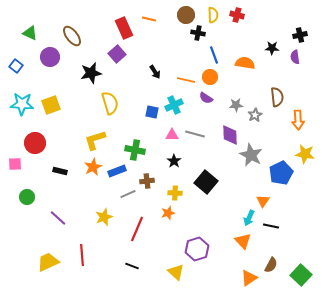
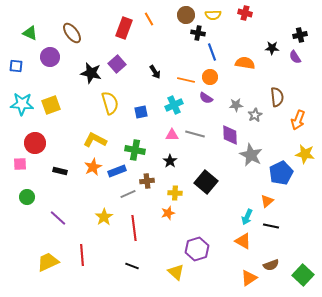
yellow semicircle at (213, 15): rotated 91 degrees clockwise
red cross at (237, 15): moved 8 px right, 2 px up
orange line at (149, 19): rotated 48 degrees clockwise
red rectangle at (124, 28): rotated 45 degrees clockwise
brown ellipse at (72, 36): moved 3 px up
purple square at (117, 54): moved 10 px down
blue line at (214, 55): moved 2 px left, 3 px up
purple semicircle at (295, 57): rotated 24 degrees counterclockwise
blue square at (16, 66): rotated 32 degrees counterclockwise
black star at (91, 73): rotated 25 degrees clockwise
blue square at (152, 112): moved 11 px left; rotated 24 degrees counterclockwise
orange arrow at (298, 120): rotated 24 degrees clockwise
yellow L-shape at (95, 140): rotated 45 degrees clockwise
black star at (174, 161): moved 4 px left
pink square at (15, 164): moved 5 px right
orange triangle at (263, 201): moved 4 px right; rotated 16 degrees clockwise
yellow star at (104, 217): rotated 12 degrees counterclockwise
cyan arrow at (249, 218): moved 2 px left, 1 px up
red line at (137, 229): moved 3 px left, 1 px up; rotated 30 degrees counterclockwise
orange triangle at (243, 241): rotated 18 degrees counterclockwise
brown semicircle at (271, 265): rotated 42 degrees clockwise
green square at (301, 275): moved 2 px right
